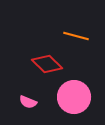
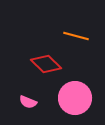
red diamond: moved 1 px left
pink circle: moved 1 px right, 1 px down
